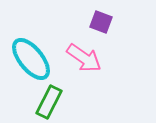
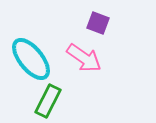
purple square: moved 3 px left, 1 px down
green rectangle: moved 1 px left, 1 px up
